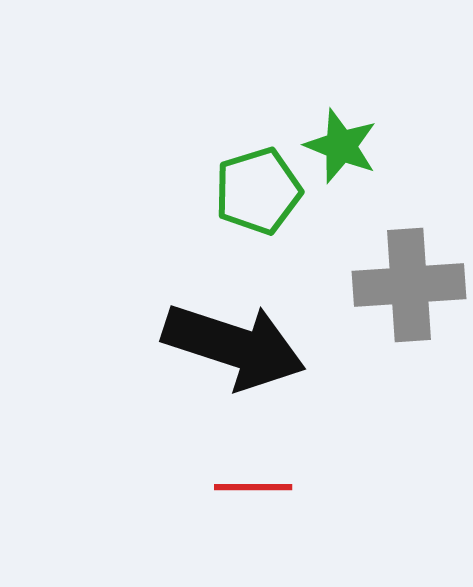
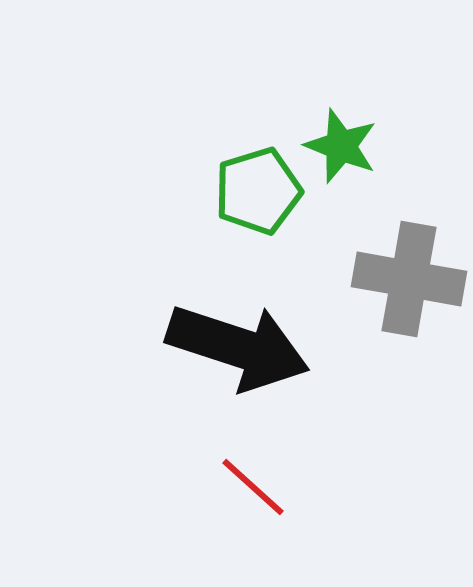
gray cross: moved 6 px up; rotated 14 degrees clockwise
black arrow: moved 4 px right, 1 px down
red line: rotated 42 degrees clockwise
